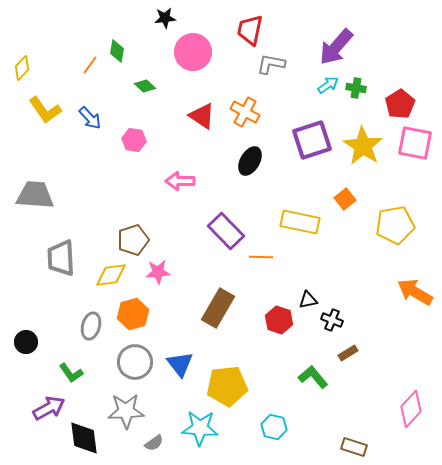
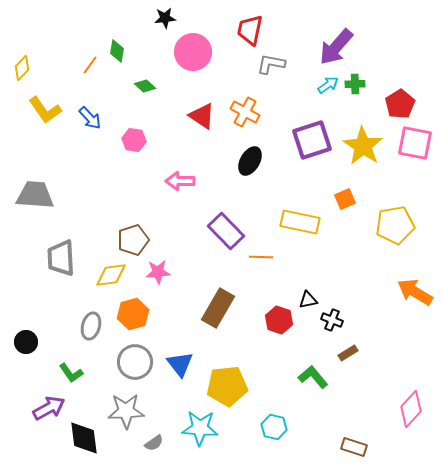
green cross at (356, 88): moved 1 px left, 4 px up; rotated 12 degrees counterclockwise
orange square at (345, 199): rotated 15 degrees clockwise
